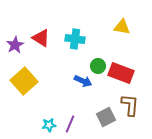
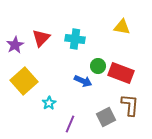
red triangle: rotated 42 degrees clockwise
cyan star: moved 22 px up; rotated 24 degrees counterclockwise
